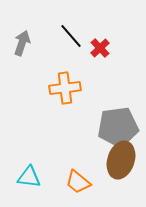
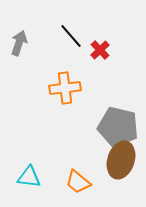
gray arrow: moved 3 px left
red cross: moved 2 px down
gray pentagon: rotated 21 degrees clockwise
